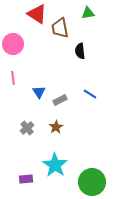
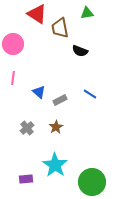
green triangle: moved 1 px left
black semicircle: rotated 63 degrees counterclockwise
pink line: rotated 16 degrees clockwise
blue triangle: rotated 16 degrees counterclockwise
